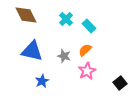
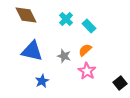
pink star: rotated 12 degrees counterclockwise
